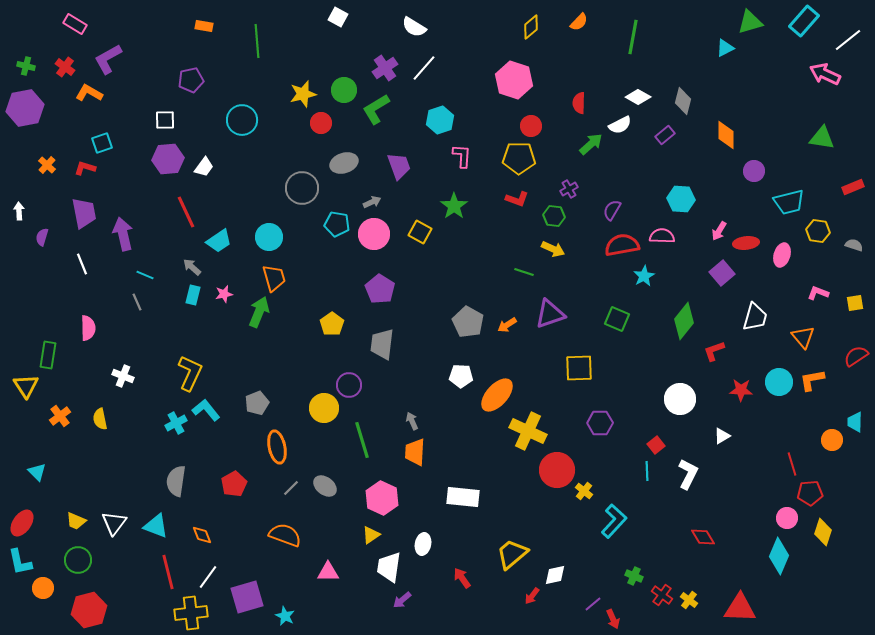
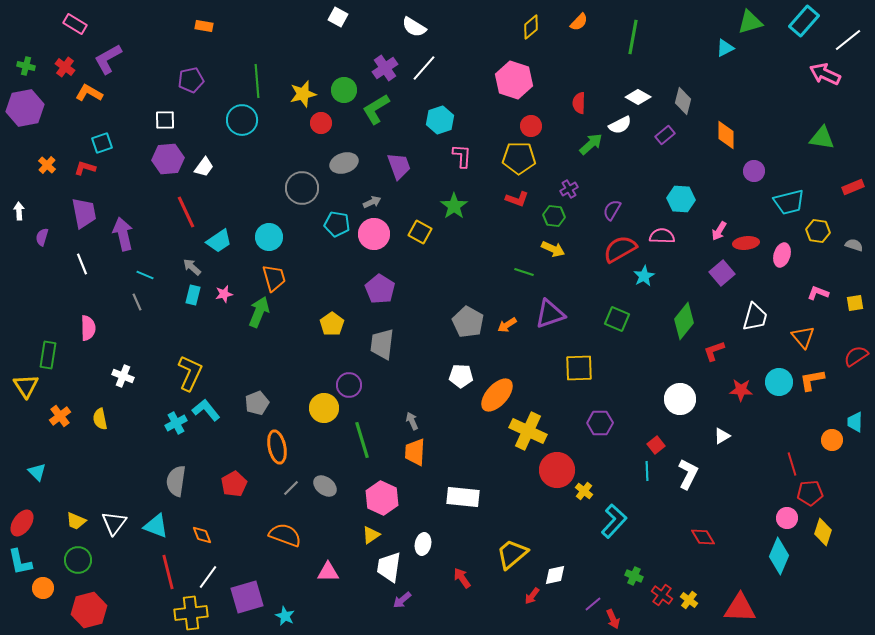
green line at (257, 41): moved 40 px down
red semicircle at (622, 245): moved 2 px left, 4 px down; rotated 20 degrees counterclockwise
